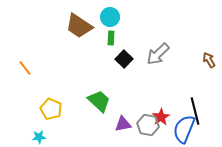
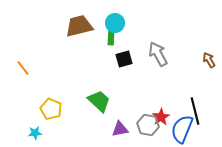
cyan circle: moved 5 px right, 6 px down
brown trapezoid: rotated 132 degrees clockwise
gray arrow: rotated 105 degrees clockwise
black square: rotated 30 degrees clockwise
orange line: moved 2 px left
purple triangle: moved 3 px left, 5 px down
blue semicircle: moved 2 px left
cyan star: moved 4 px left, 4 px up
